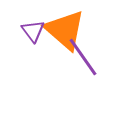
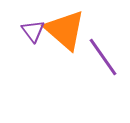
purple line: moved 20 px right
